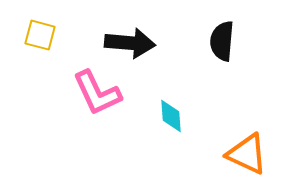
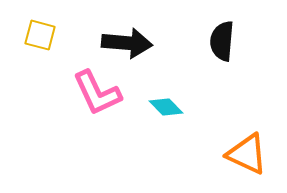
black arrow: moved 3 px left
cyan diamond: moved 5 px left, 9 px up; rotated 40 degrees counterclockwise
